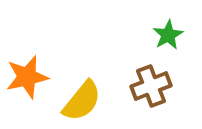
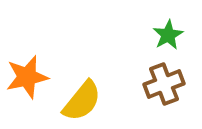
brown cross: moved 13 px right, 2 px up
